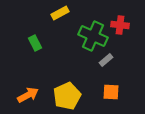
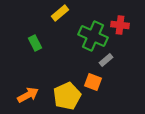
yellow rectangle: rotated 12 degrees counterclockwise
orange square: moved 18 px left, 10 px up; rotated 18 degrees clockwise
